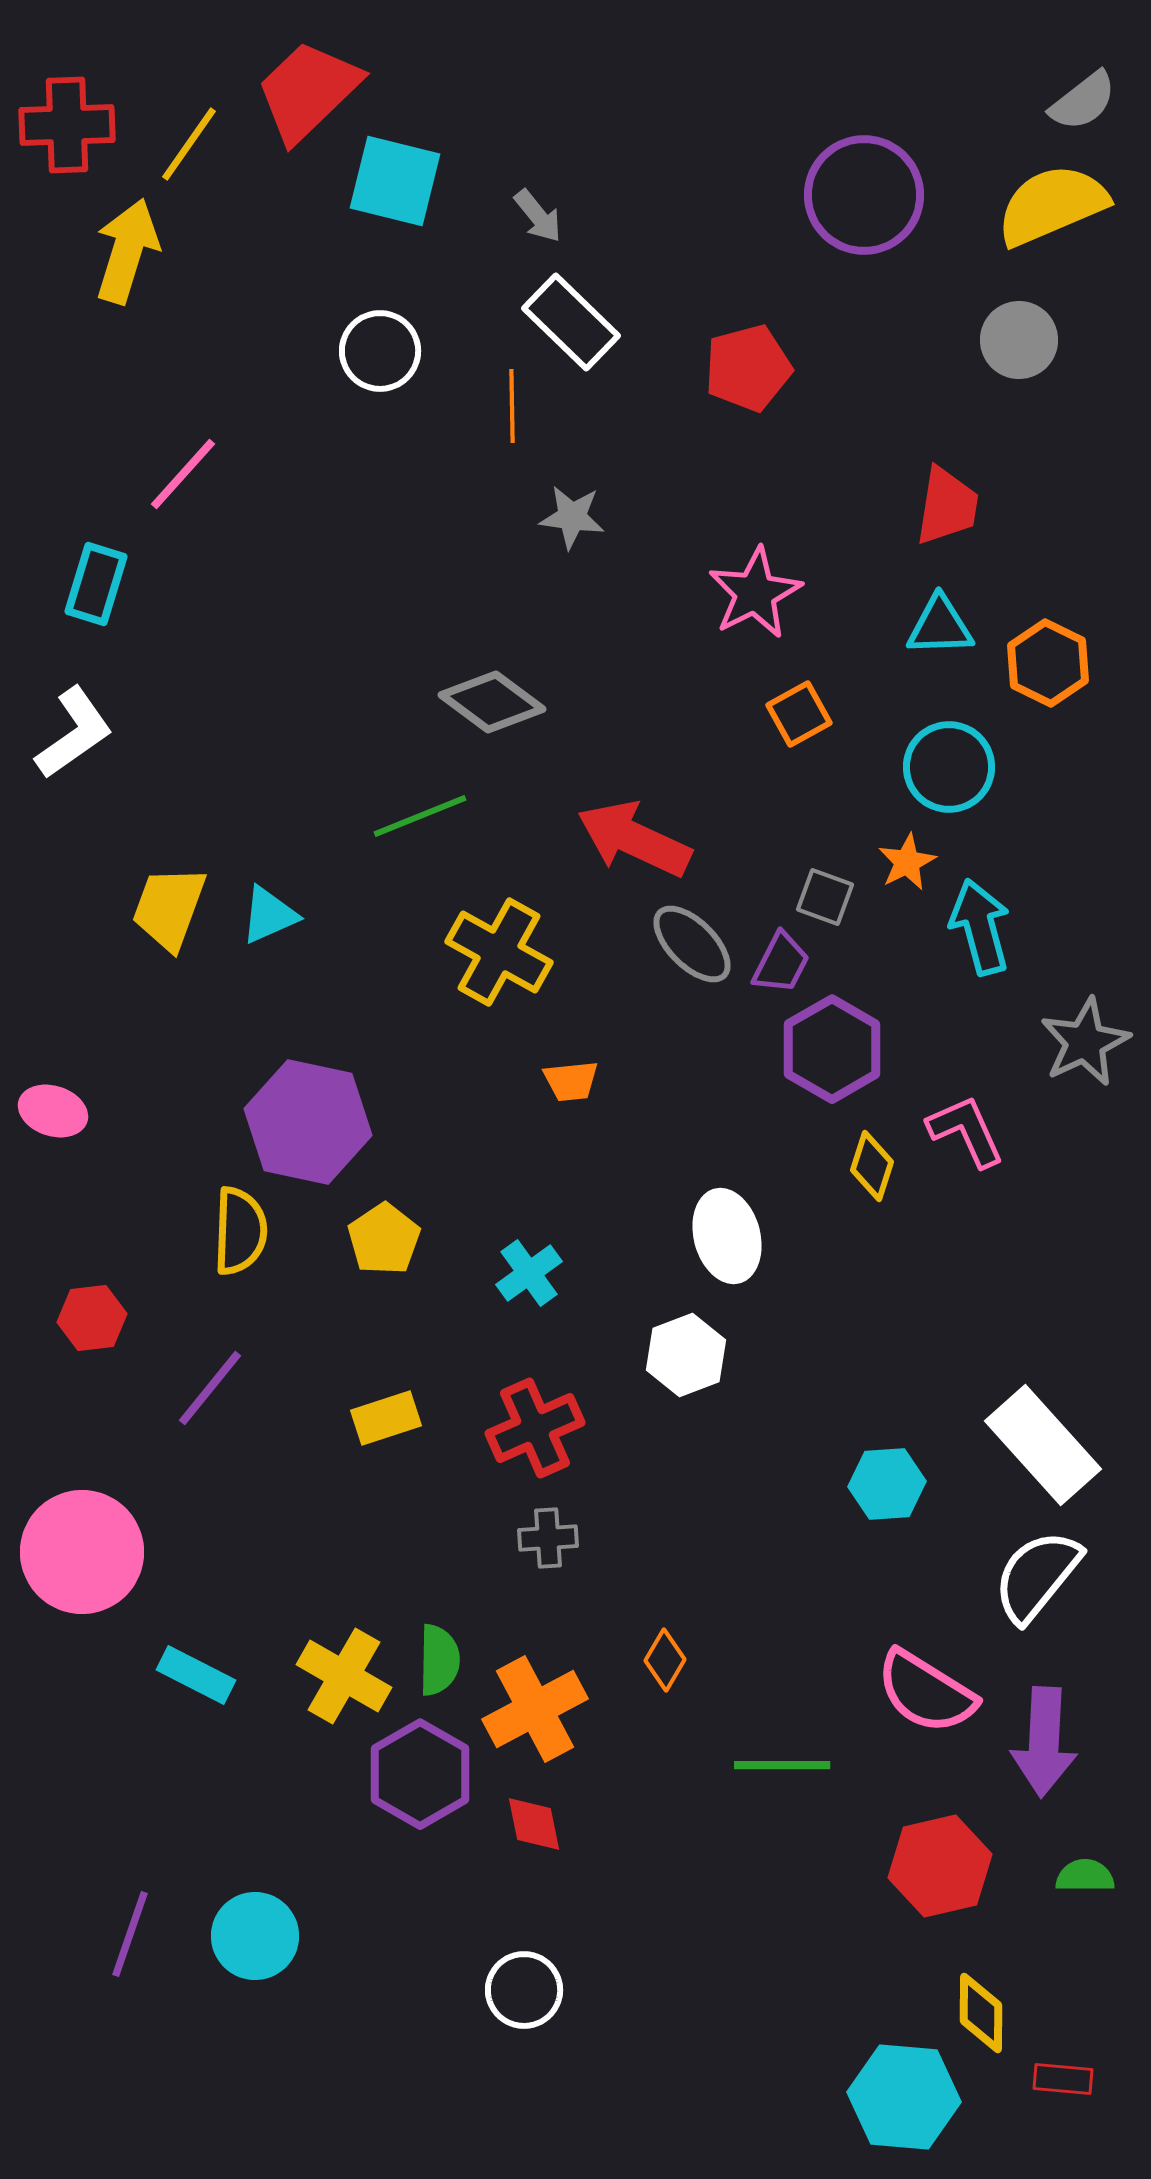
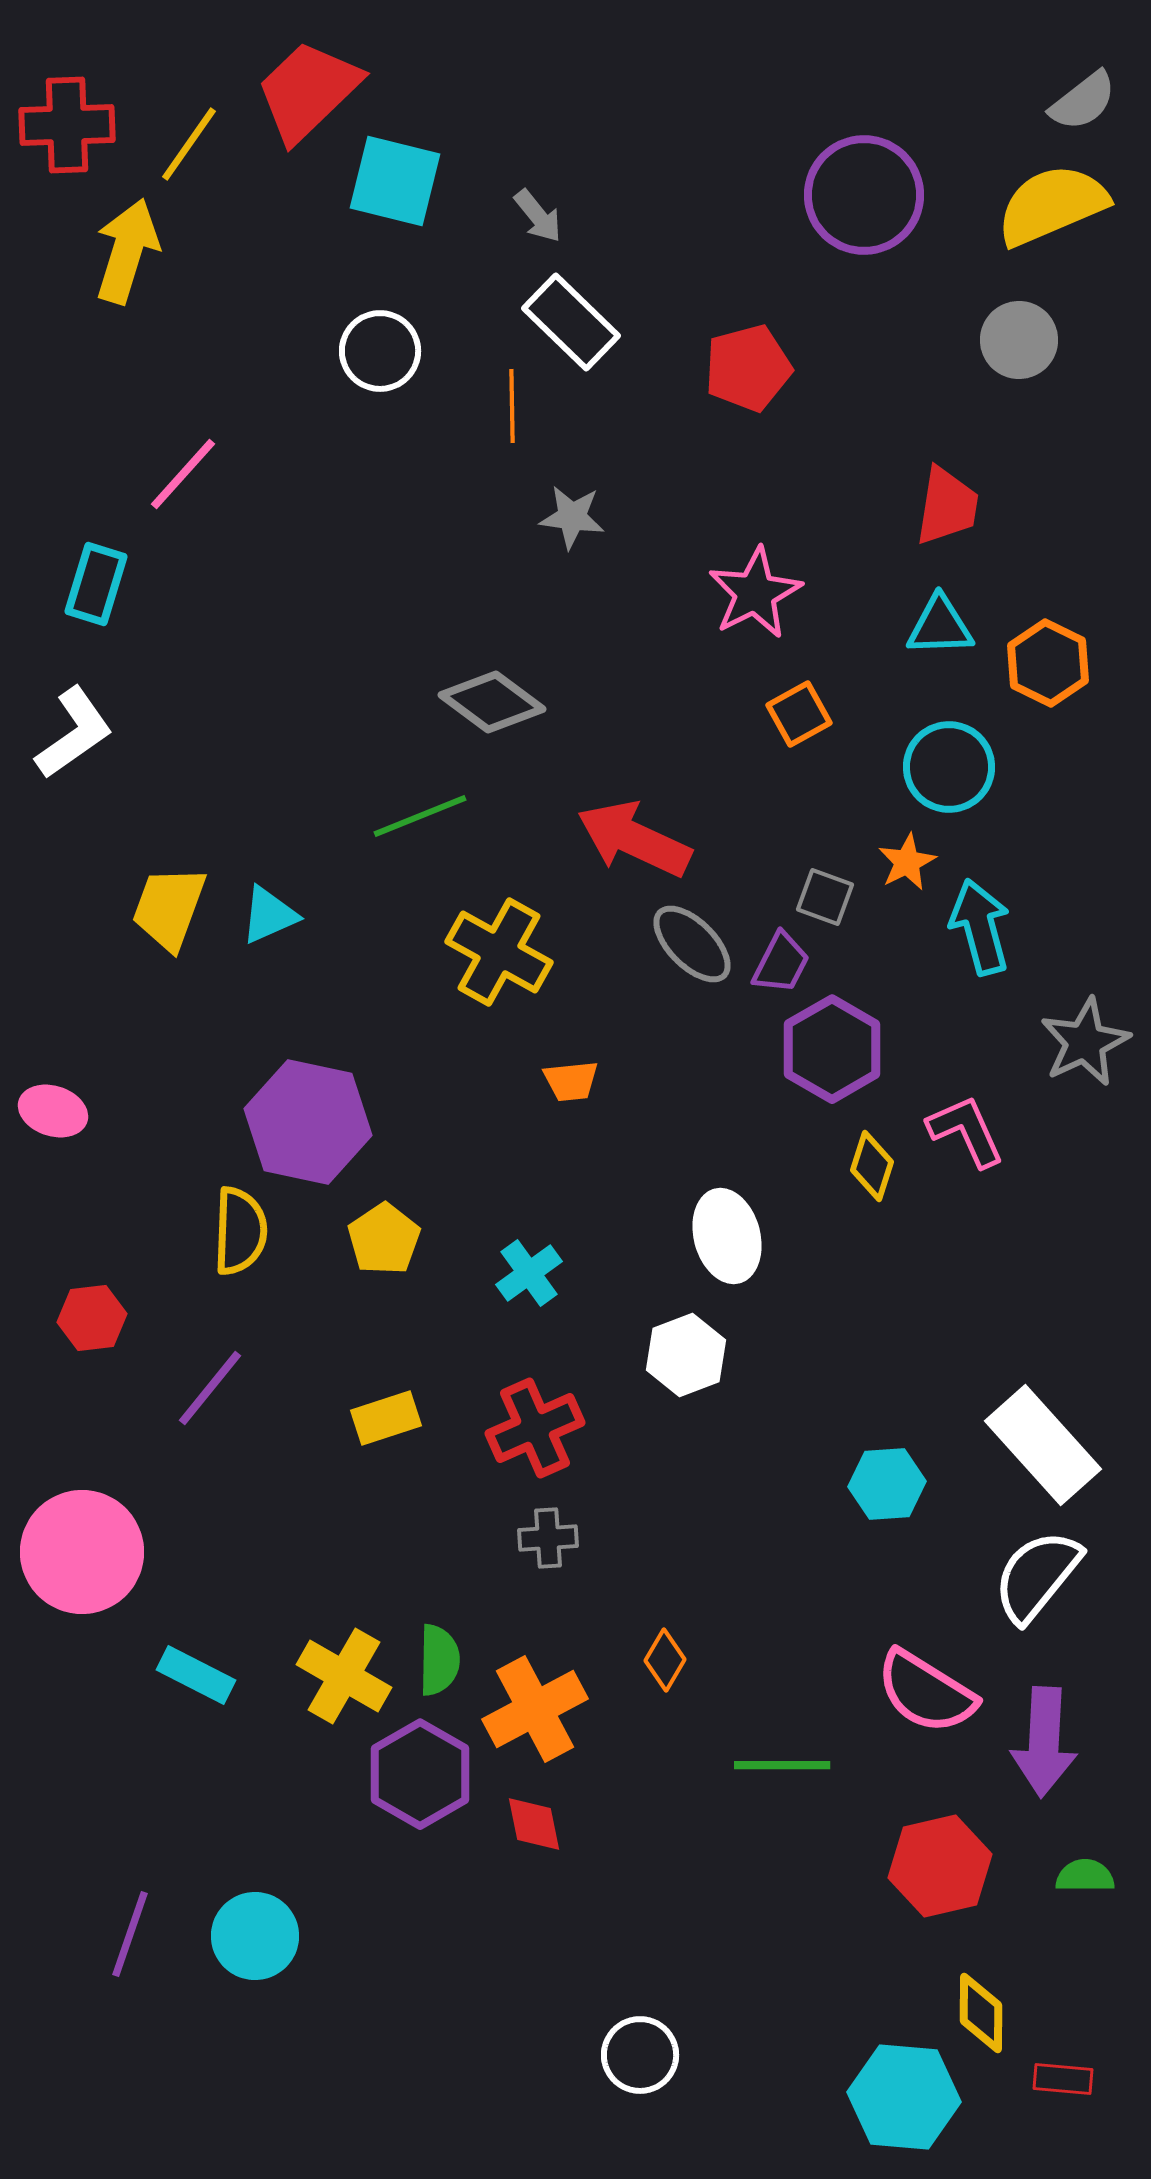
white circle at (524, 1990): moved 116 px right, 65 px down
